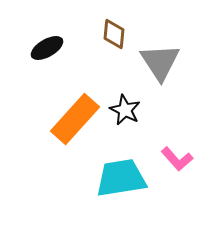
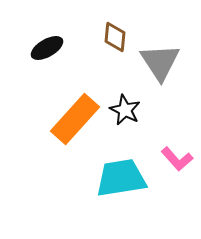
brown diamond: moved 1 px right, 3 px down
